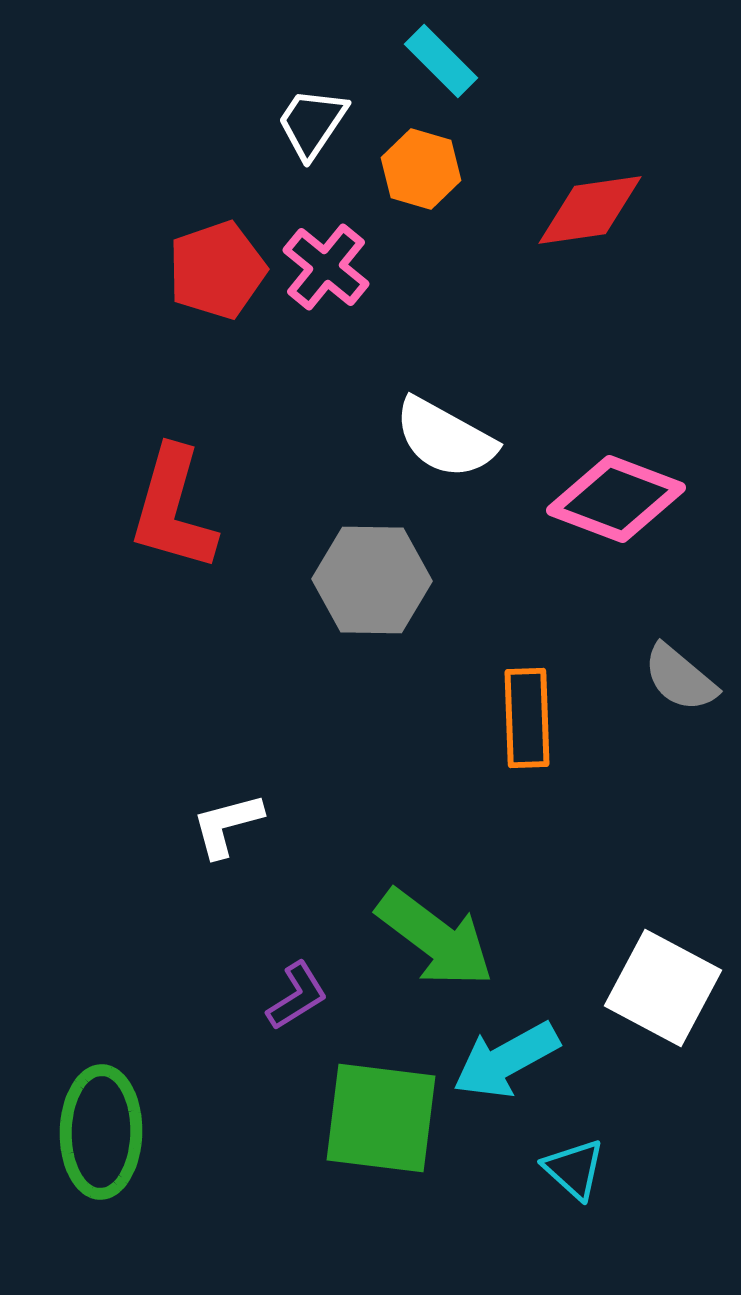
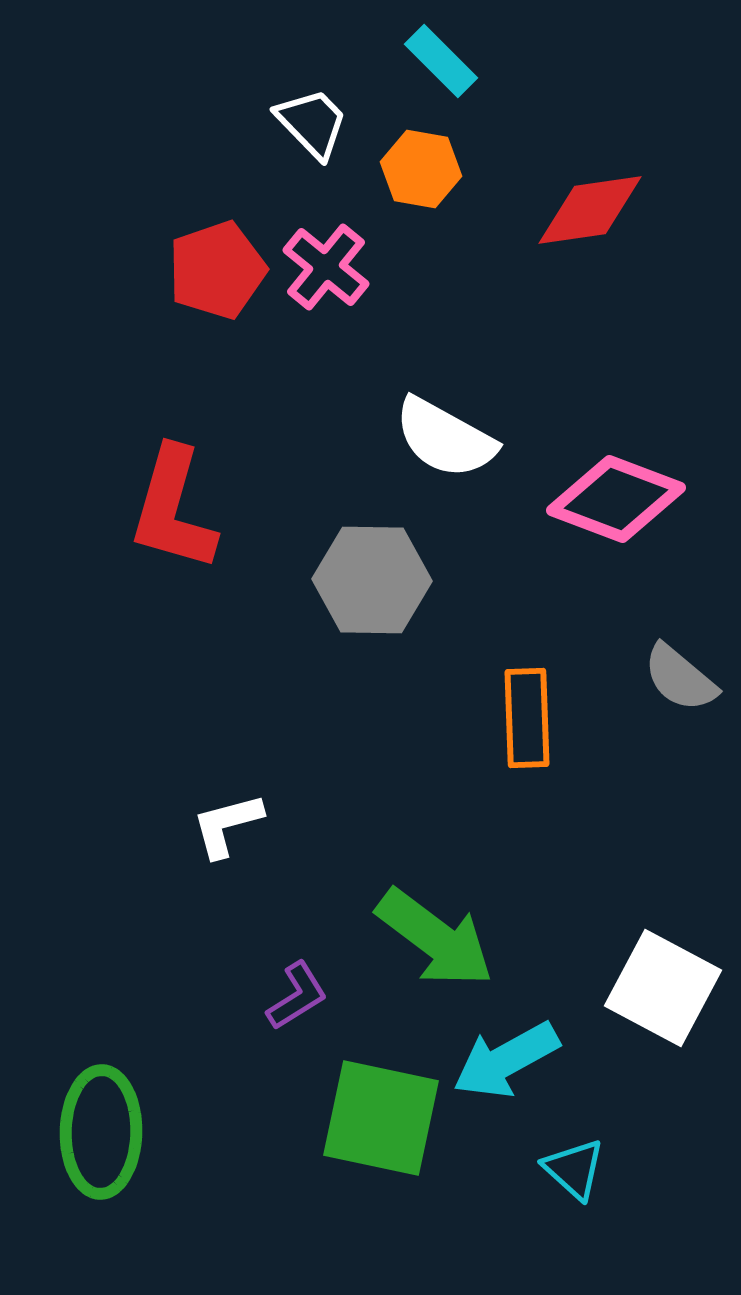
white trapezoid: rotated 102 degrees clockwise
orange hexagon: rotated 6 degrees counterclockwise
green square: rotated 5 degrees clockwise
